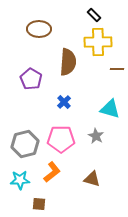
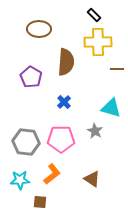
brown semicircle: moved 2 px left
purple pentagon: moved 2 px up
cyan triangle: moved 1 px right, 1 px up
gray star: moved 1 px left, 5 px up
gray hexagon: moved 1 px right, 2 px up; rotated 20 degrees clockwise
orange L-shape: moved 2 px down
brown triangle: rotated 18 degrees clockwise
brown square: moved 1 px right, 2 px up
